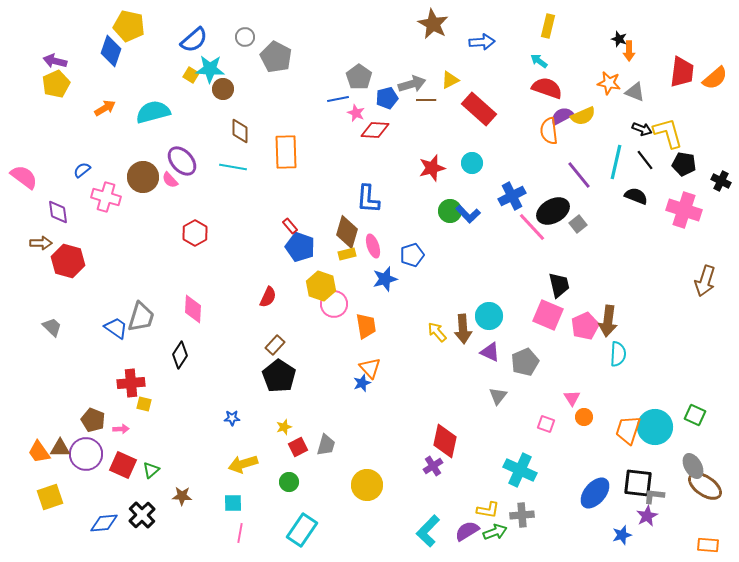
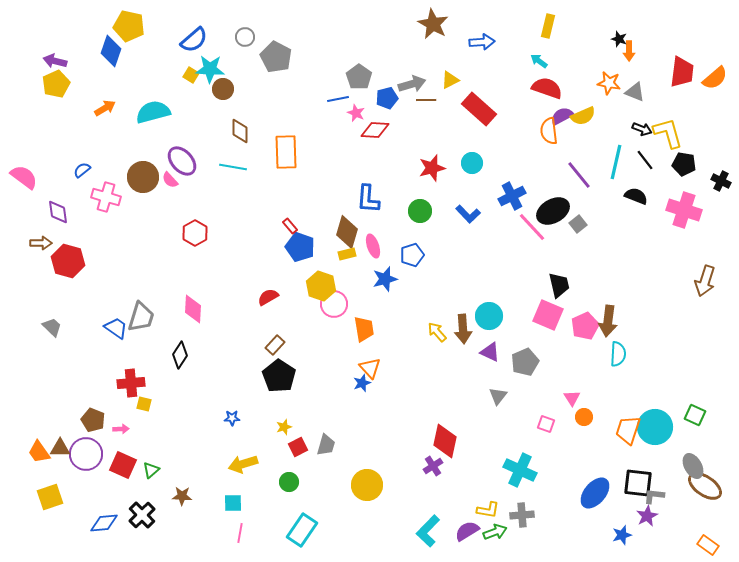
green circle at (450, 211): moved 30 px left
red semicircle at (268, 297): rotated 145 degrees counterclockwise
orange trapezoid at (366, 326): moved 2 px left, 3 px down
orange rectangle at (708, 545): rotated 30 degrees clockwise
